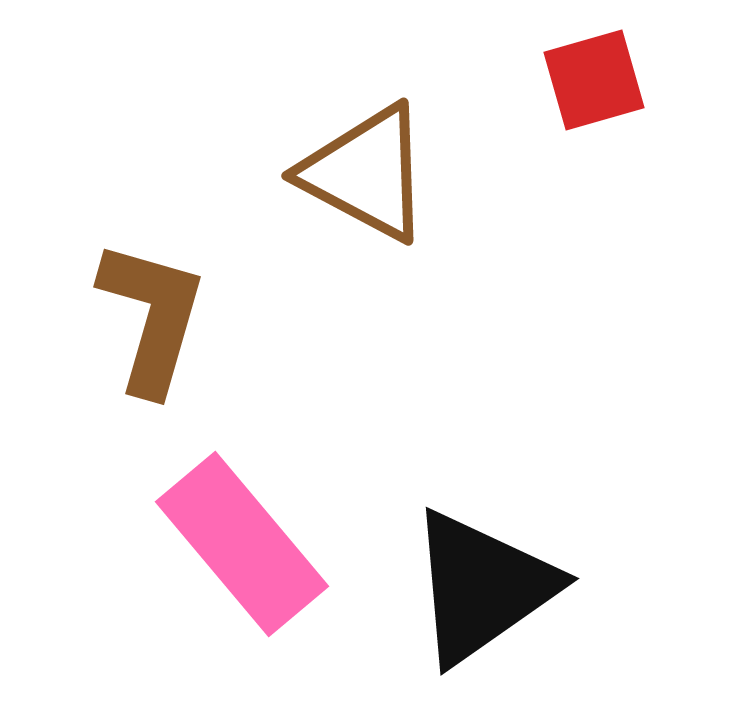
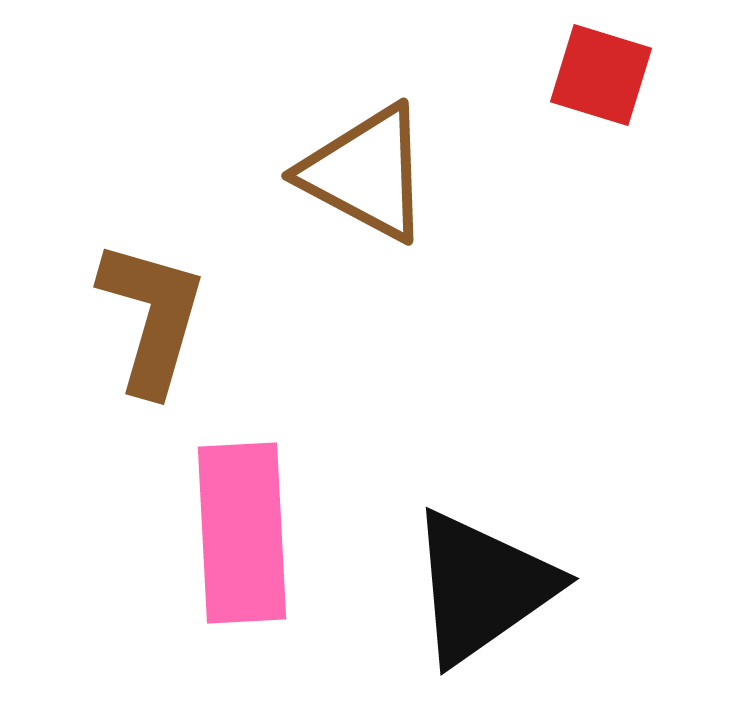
red square: moved 7 px right, 5 px up; rotated 33 degrees clockwise
pink rectangle: moved 11 px up; rotated 37 degrees clockwise
